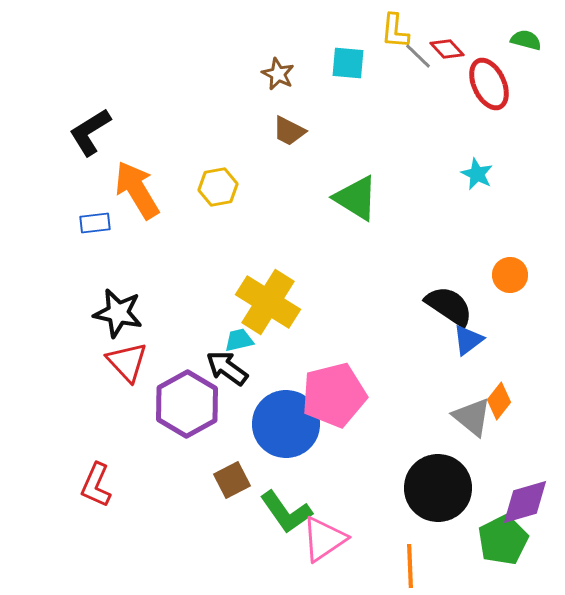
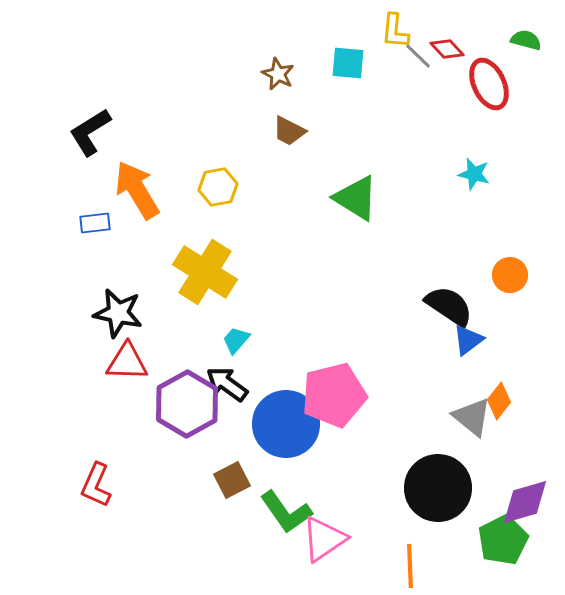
cyan star: moved 3 px left; rotated 12 degrees counterclockwise
yellow cross: moved 63 px left, 30 px up
cyan trapezoid: moved 3 px left; rotated 36 degrees counterclockwise
red triangle: rotated 45 degrees counterclockwise
black arrow: moved 16 px down
